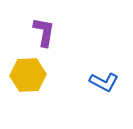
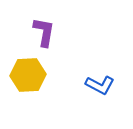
blue L-shape: moved 4 px left, 3 px down
